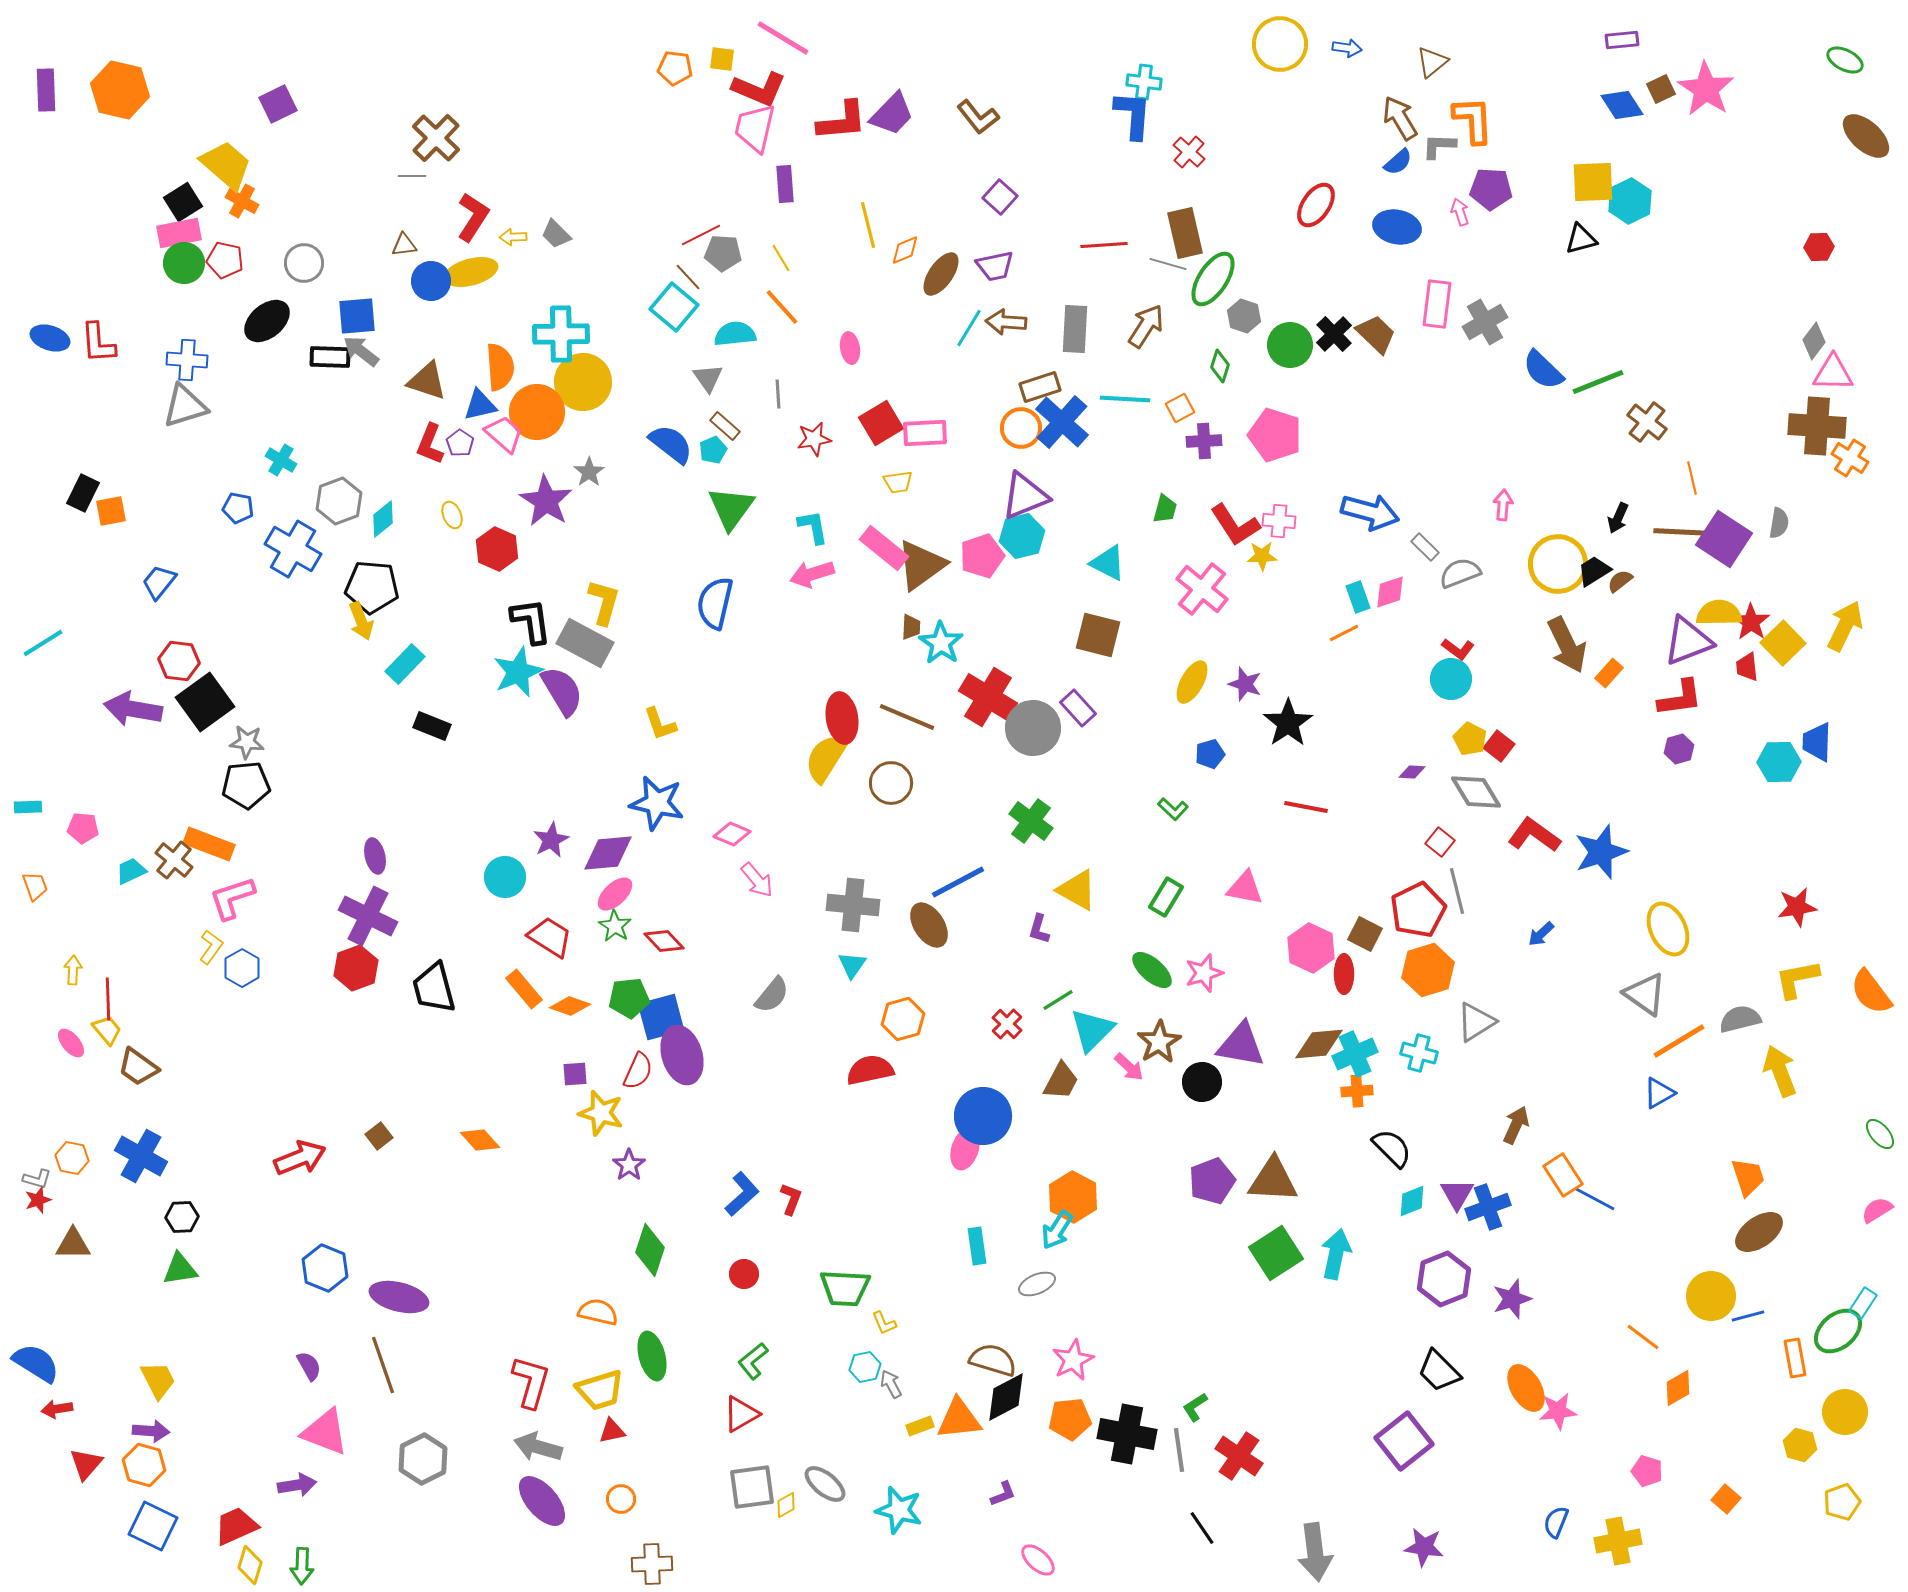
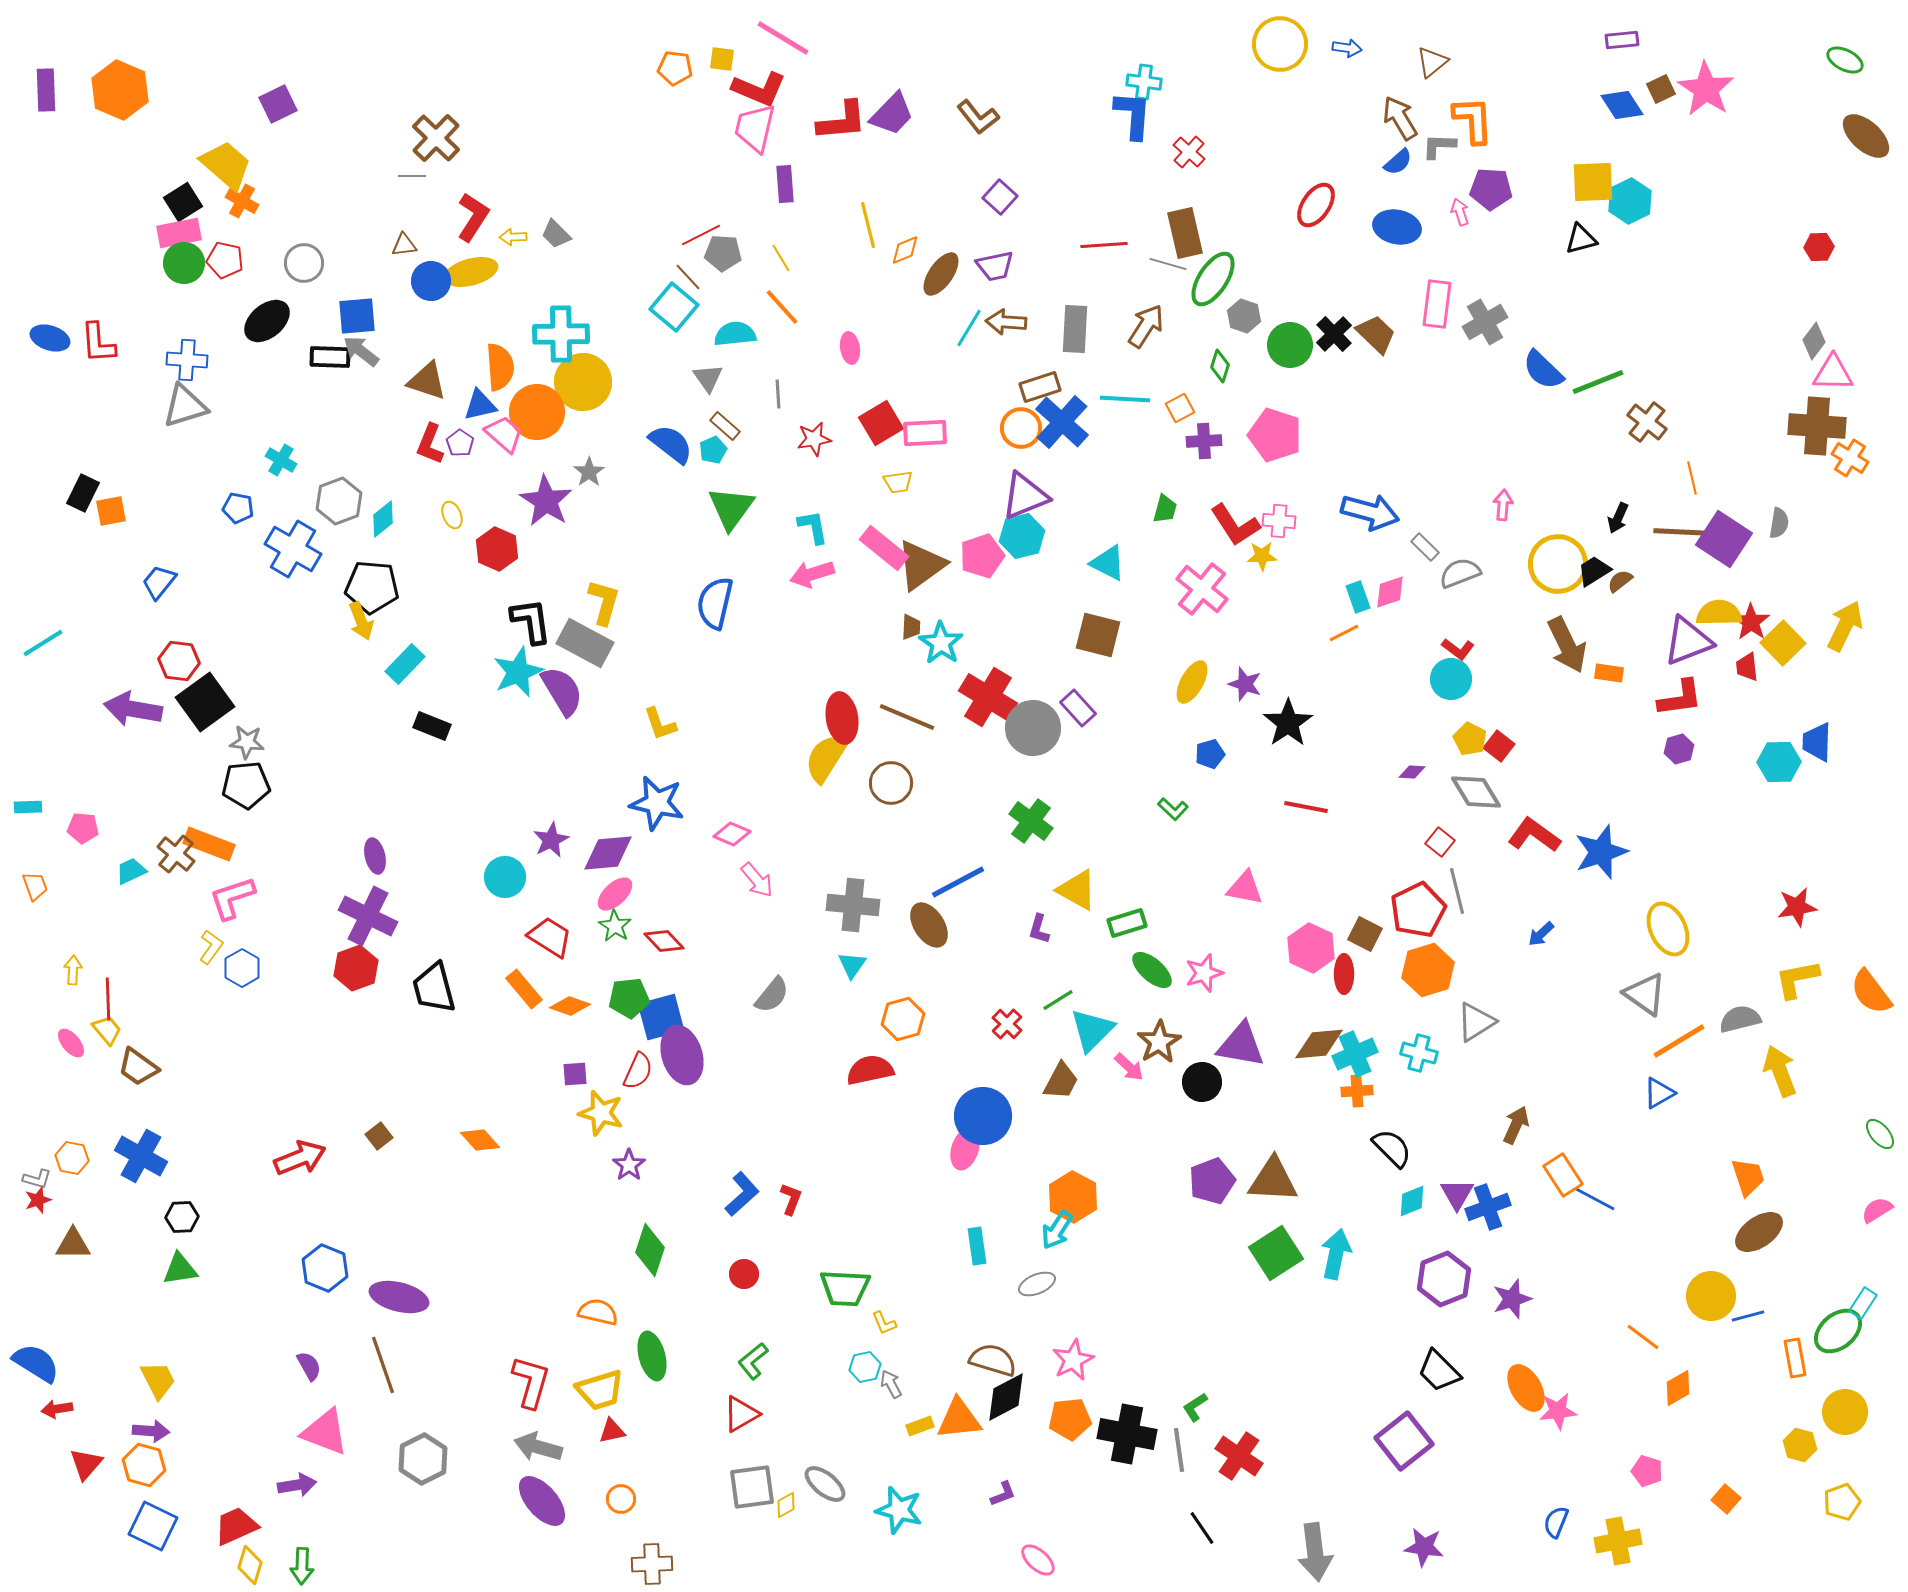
orange hexagon at (120, 90): rotated 10 degrees clockwise
orange rectangle at (1609, 673): rotated 56 degrees clockwise
brown cross at (174, 860): moved 2 px right, 6 px up
green rectangle at (1166, 897): moved 39 px left, 26 px down; rotated 42 degrees clockwise
